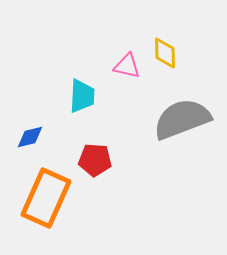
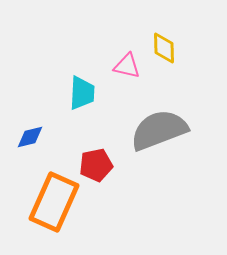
yellow diamond: moved 1 px left, 5 px up
cyan trapezoid: moved 3 px up
gray semicircle: moved 23 px left, 11 px down
red pentagon: moved 1 px right, 5 px down; rotated 16 degrees counterclockwise
orange rectangle: moved 8 px right, 4 px down
